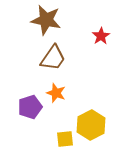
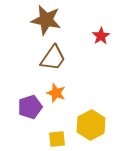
yellow square: moved 8 px left
